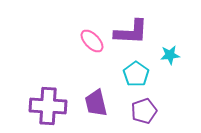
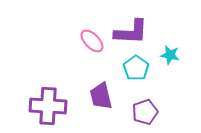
cyan star: rotated 18 degrees clockwise
cyan pentagon: moved 6 px up
purple trapezoid: moved 5 px right, 7 px up
purple pentagon: moved 1 px right, 1 px down
